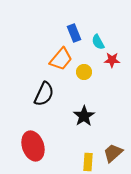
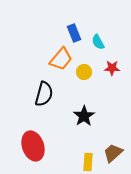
red star: moved 8 px down
black semicircle: rotated 10 degrees counterclockwise
